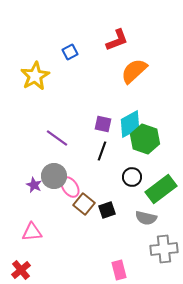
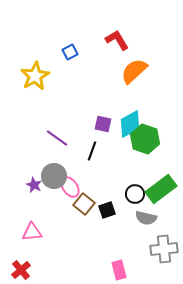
red L-shape: rotated 100 degrees counterclockwise
black line: moved 10 px left
black circle: moved 3 px right, 17 px down
